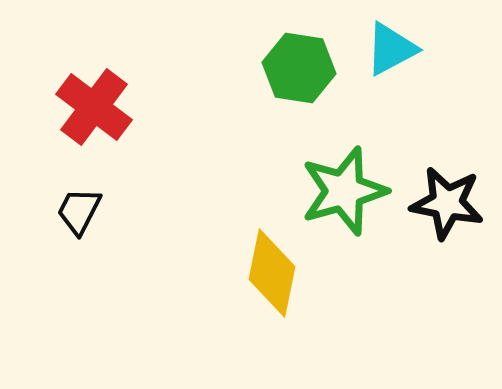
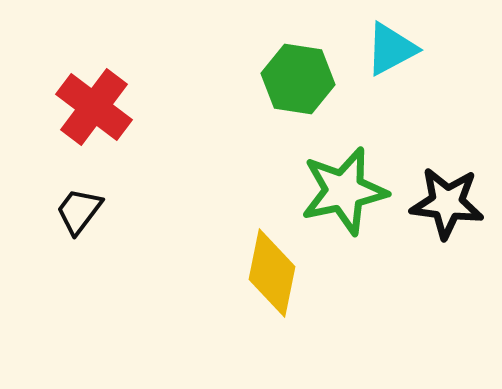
green hexagon: moved 1 px left, 11 px down
green star: rotated 4 degrees clockwise
black star: rotated 4 degrees counterclockwise
black trapezoid: rotated 10 degrees clockwise
